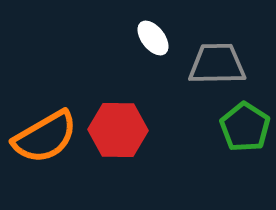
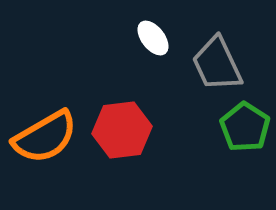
gray trapezoid: rotated 114 degrees counterclockwise
red hexagon: moved 4 px right; rotated 8 degrees counterclockwise
